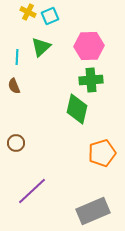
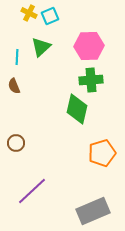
yellow cross: moved 1 px right, 1 px down
